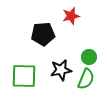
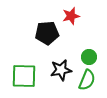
black pentagon: moved 4 px right, 1 px up
green semicircle: moved 1 px right, 1 px down
